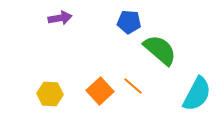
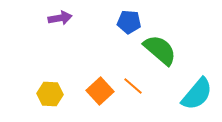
cyan semicircle: rotated 12 degrees clockwise
